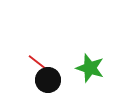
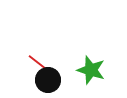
green star: moved 1 px right, 2 px down
